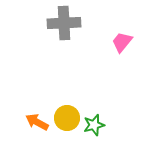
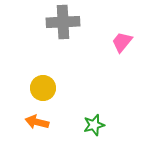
gray cross: moved 1 px left, 1 px up
yellow circle: moved 24 px left, 30 px up
orange arrow: rotated 15 degrees counterclockwise
